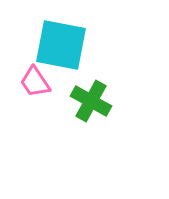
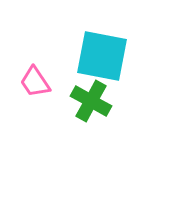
cyan square: moved 41 px right, 11 px down
